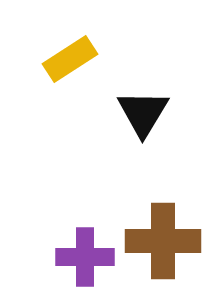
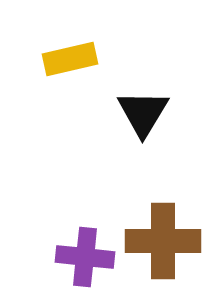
yellow rectangle: rotated 20 degrees clockwise
purple cross: rotated 6 degrees clockwise
